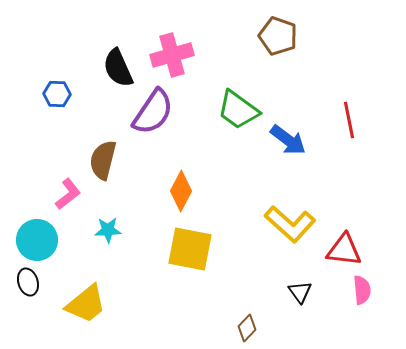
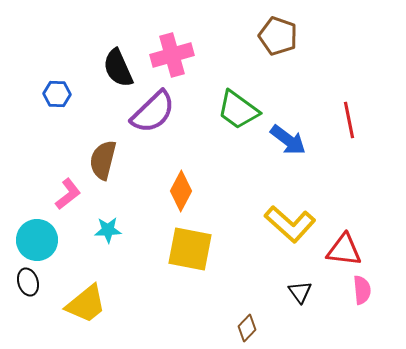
purple semicircle: rotated 12 degrees clockwise
